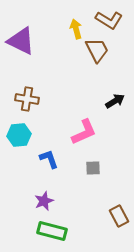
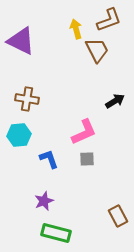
brown L-shape: rotated 52 degrees counterclockwise
gray square: moved 6 px left, 9 px up
brown rectangle: moved 1 px left
green rectangle: moved 4 px right, 2 px down
